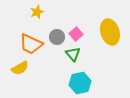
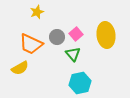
yellow ellipse: moved 4 px left, 3 px down; rotated 10 degrees clockwise
